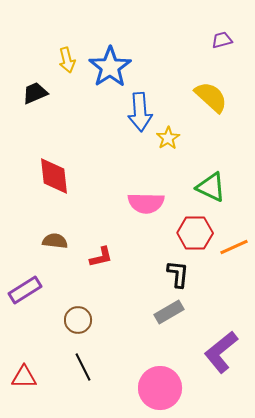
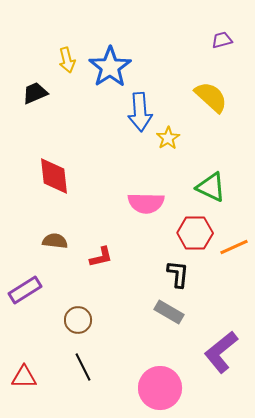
gray rectangle: rotated 60 degrees clockwise
